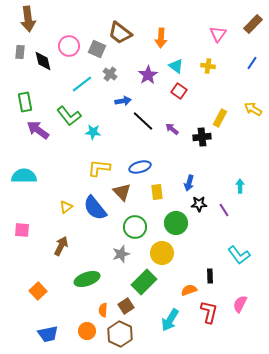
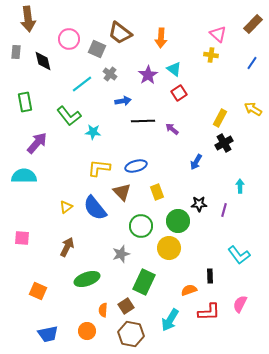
pink triangle at (218, 34): rotated 24 degrees counterclockwise
pink circle at (69, 46): moved 7 px up
gray rectangle at (20, 52): moved 4 px left
cyan triangle at (176, 66): moved 2 px left, 3 px down
yellow cross at (208, 66): moved 3 px right, 11 px up
red square at (179, 91): moved 2 px down; rotated 21 degrees clockwise
black line at (143, 121): rotated 45 degrees counterclockwise
purple arrow at (38, 130): moved 1 px left, 13 px down; rotated 95 degrees clockwise
black cross at (202, 137): moved 22 px right, 6 px down; rotated 24 degrees counterclockwise
blue ellipse at (140, 167): moved 4 px left, 1 px up
blue arrow at (189, 183): moved 7 px right, 21 px up; rotated 14 degrees clockwise
yellow rectangle at (157, 192): rotated 14 degrees counterclockwise
purple line at (224, 210): rotated 48 degrees clockwise
green circle at (176, 223): moved 2 px right, 2 px up
green circle at (135, 227): moved 6 px right, 1 px up
pink square at (22, 230): moved 8 px down
brown arrow at (61, 246): moved 6 px right, 1 px down
yellow circle at (162, 253): moved 7 px right, 5 px up
green rectangle at (144, 282): rotated 20 degrees counterclockwise
orange square at (38, 291): rotated 24 degrees counterclockwise
red L-shape at (209, 312): rotated 75 degrees clockwise
brown hexagon at (120, 334): moved 11 px right; rotated 15 degrees counterclockwise
